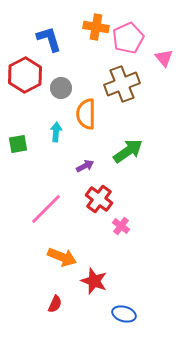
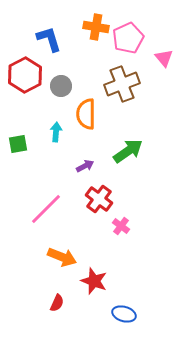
gray circle: moved 2 px up
red semicircle: moved 2 px right, 1 px up
